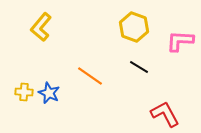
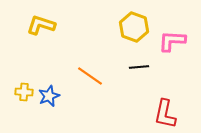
yellow L-shape: moved 2 px up; rotated 68 degrees clockwise
pink L-shape: moved 8 px left
black line: rotated 36 degrees counterclockwise
blue star: moved 3 px down; rotated 25 degrees clockwise
red L-shape: rotated 140 degrees counterclockwise
